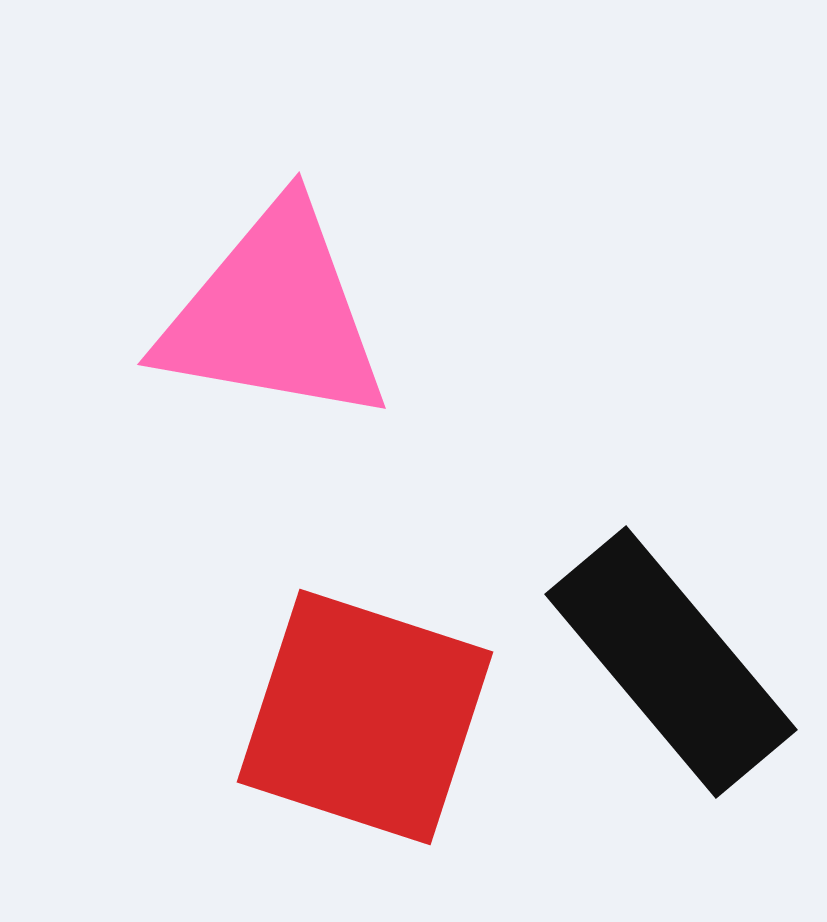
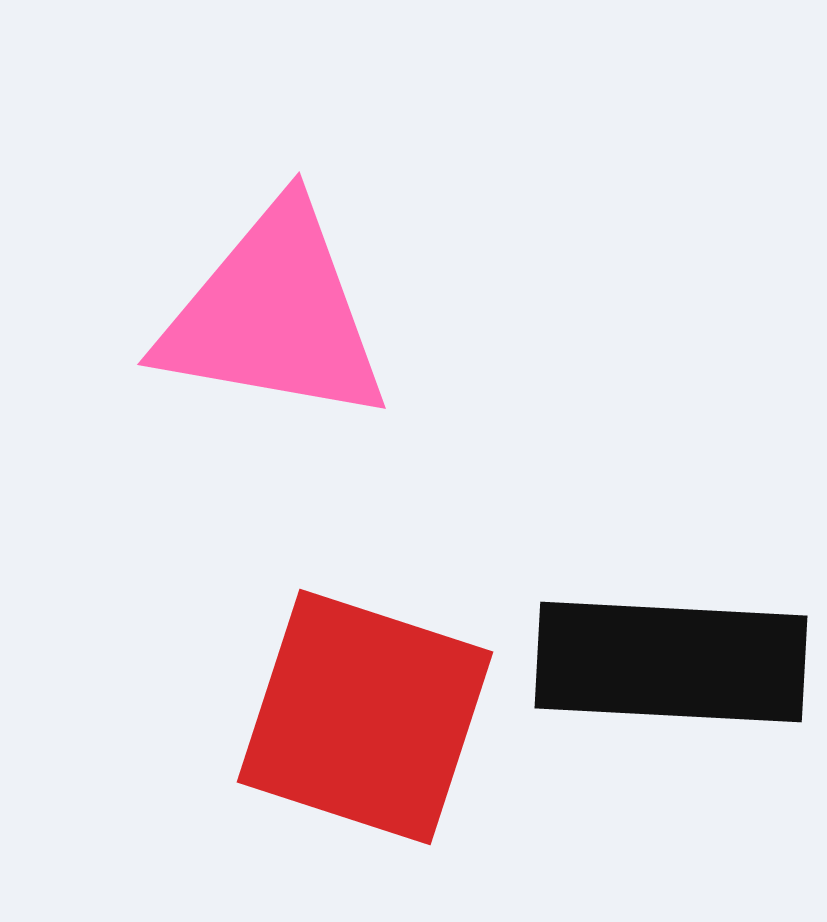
black rectangle: rotated 47 degrees counterclockwise
